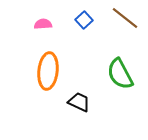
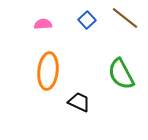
blue square: moved 3 px right
green semicircle: moved 1 px right
